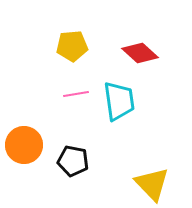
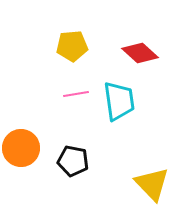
orange circle: moved 3 px left, 3 px down
